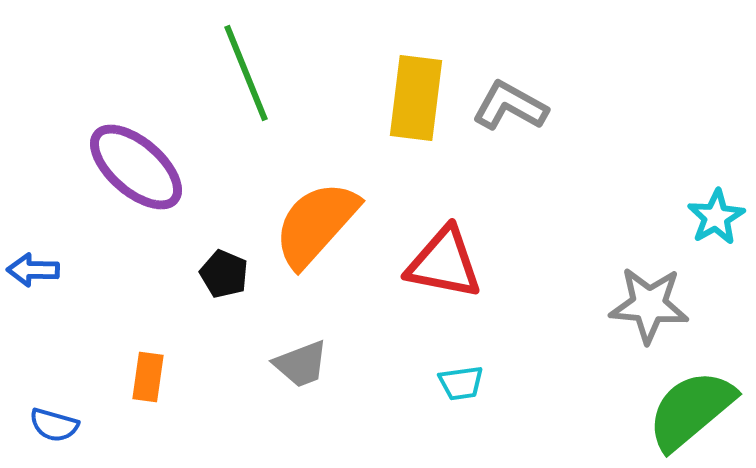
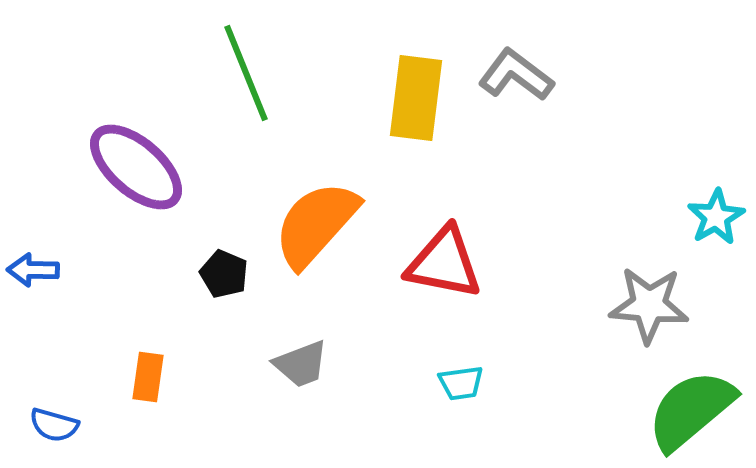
gray L-shape: moved 6 px right, 31 px up; rotated 8 degrees clockwise
